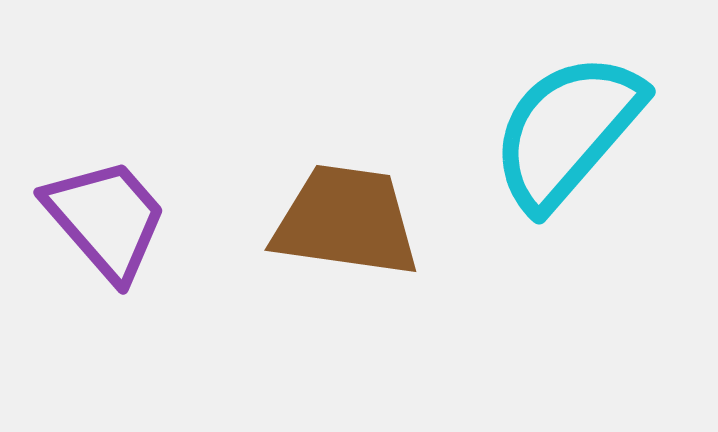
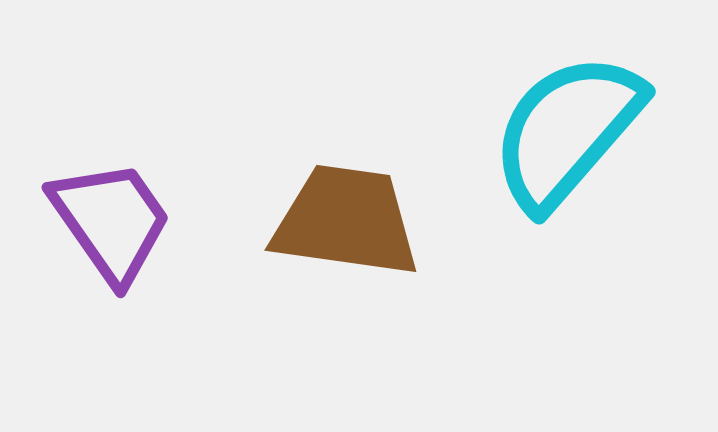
purple trapezoid: moved 5 px right, 2 px down; rotated 6 degrees clockwise
